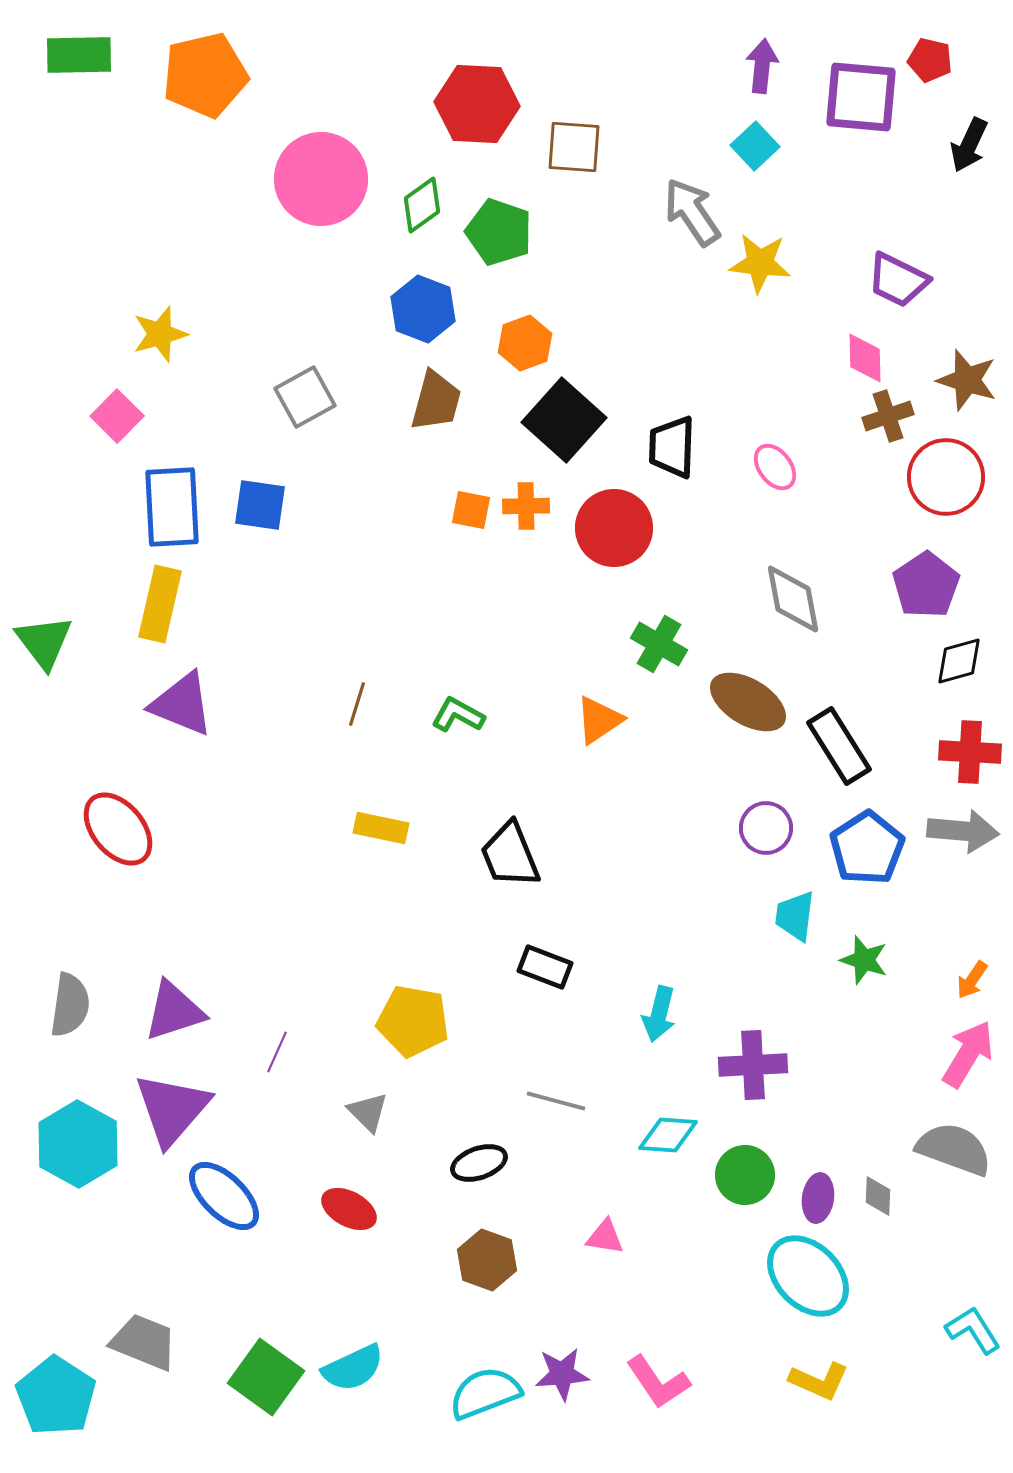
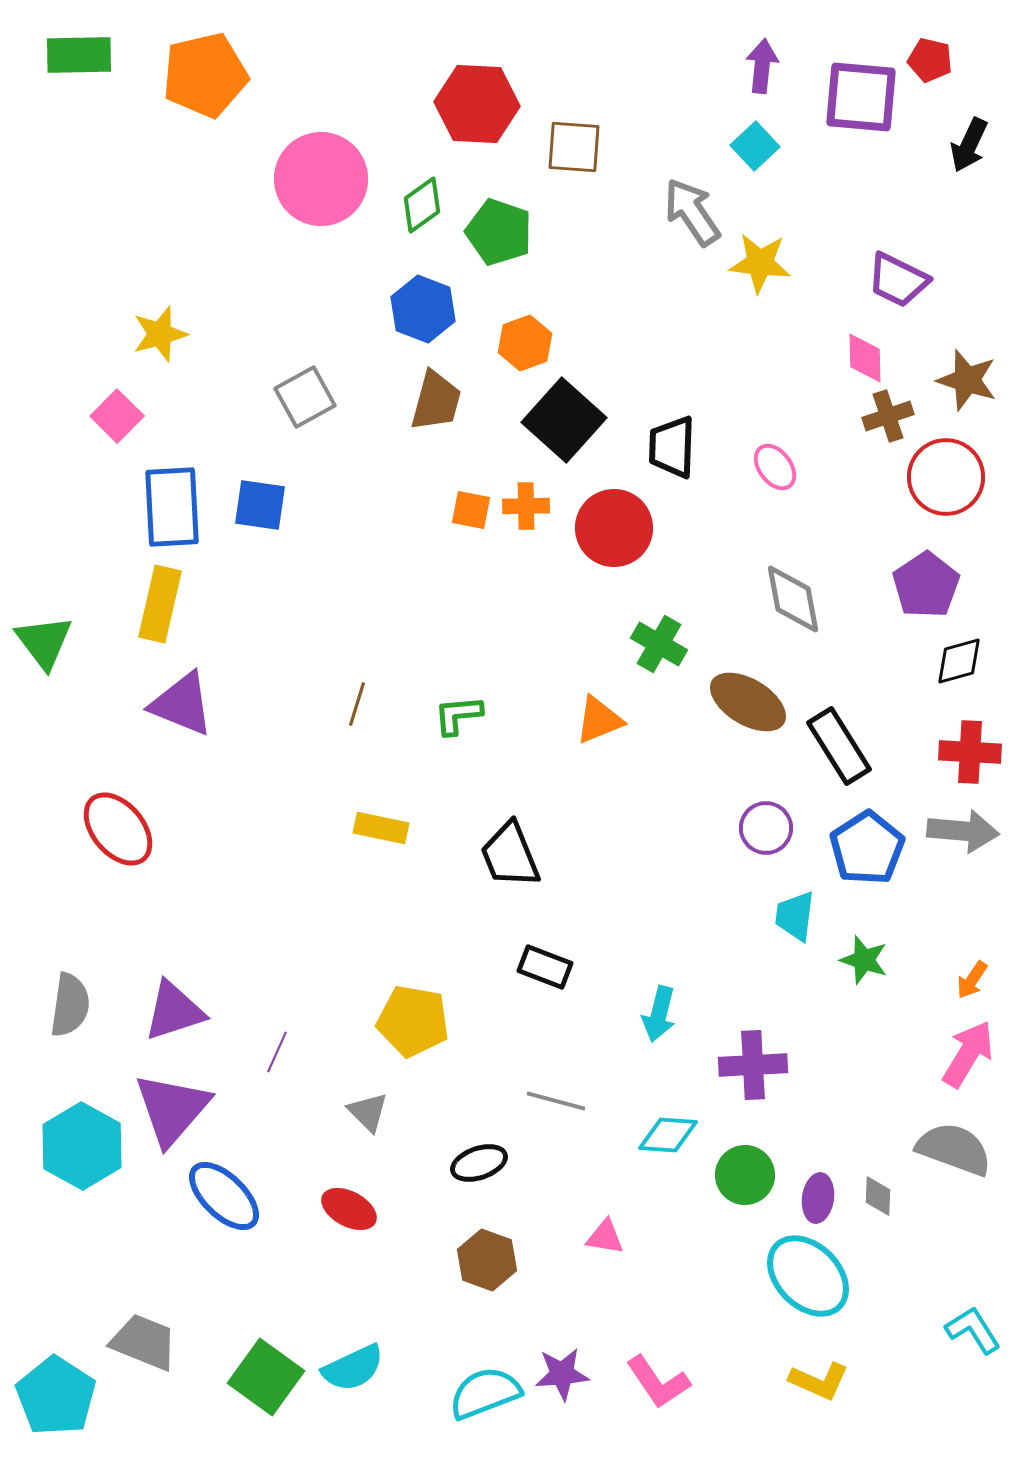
green L-shape at (458, 715): rotated 34 degrees counterclockwise
orange triangle at (599, 720): rotated 12 degrees clockwise
cyan hexagon at (78, 1144): moved 4 px right, 2 px down
